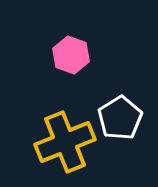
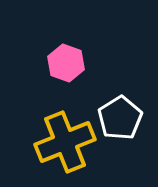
pink hexagon: moved 5 px left, 8 px down
